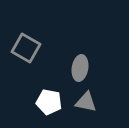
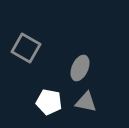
gray ellipse: rotated 15 degrees clockwise
